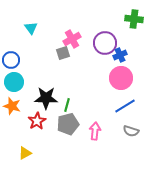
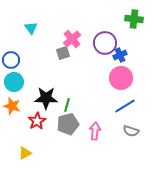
pink cross: rotated 12 degrees counterclockwise
